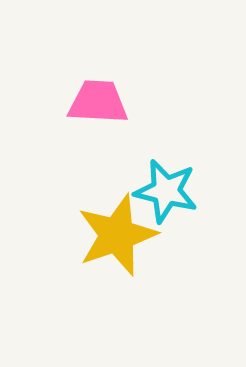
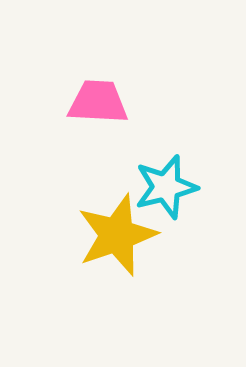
cyan star: moved 4 px up; rotated 28 degrees counterclockwise
